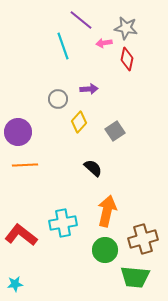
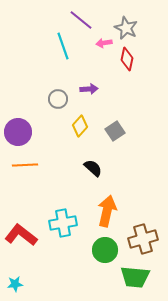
gray star: rotated 15 degrees clockwise
yellow diamond: moved 1 px right, 4 px down
